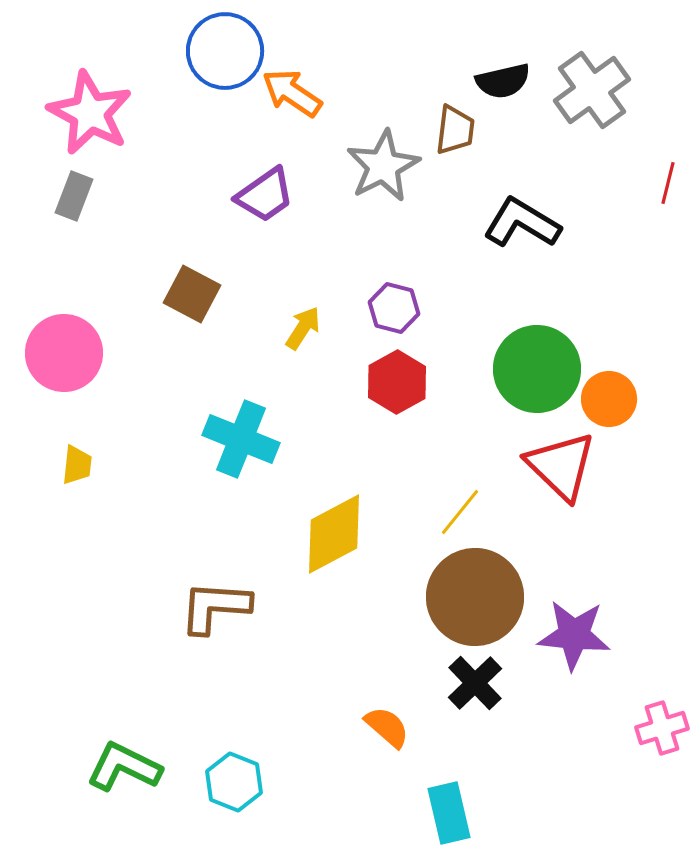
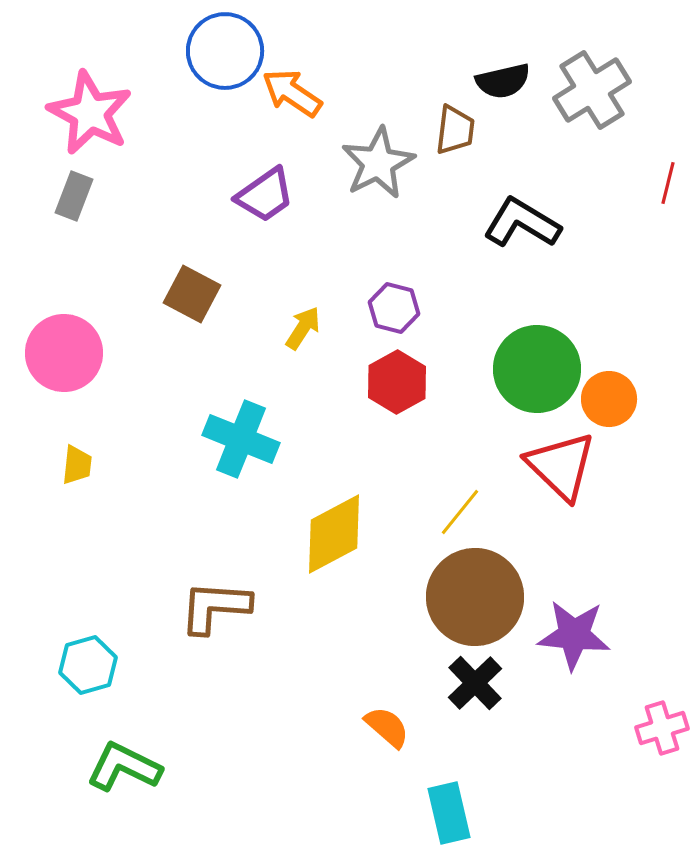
gray cross: rotated 4 degrees clockwise
gray star: moved 5 px left, 3 px up
cyan hexagon: moved 146 px left, 117 px up; rotated 22 degrees clockwise
